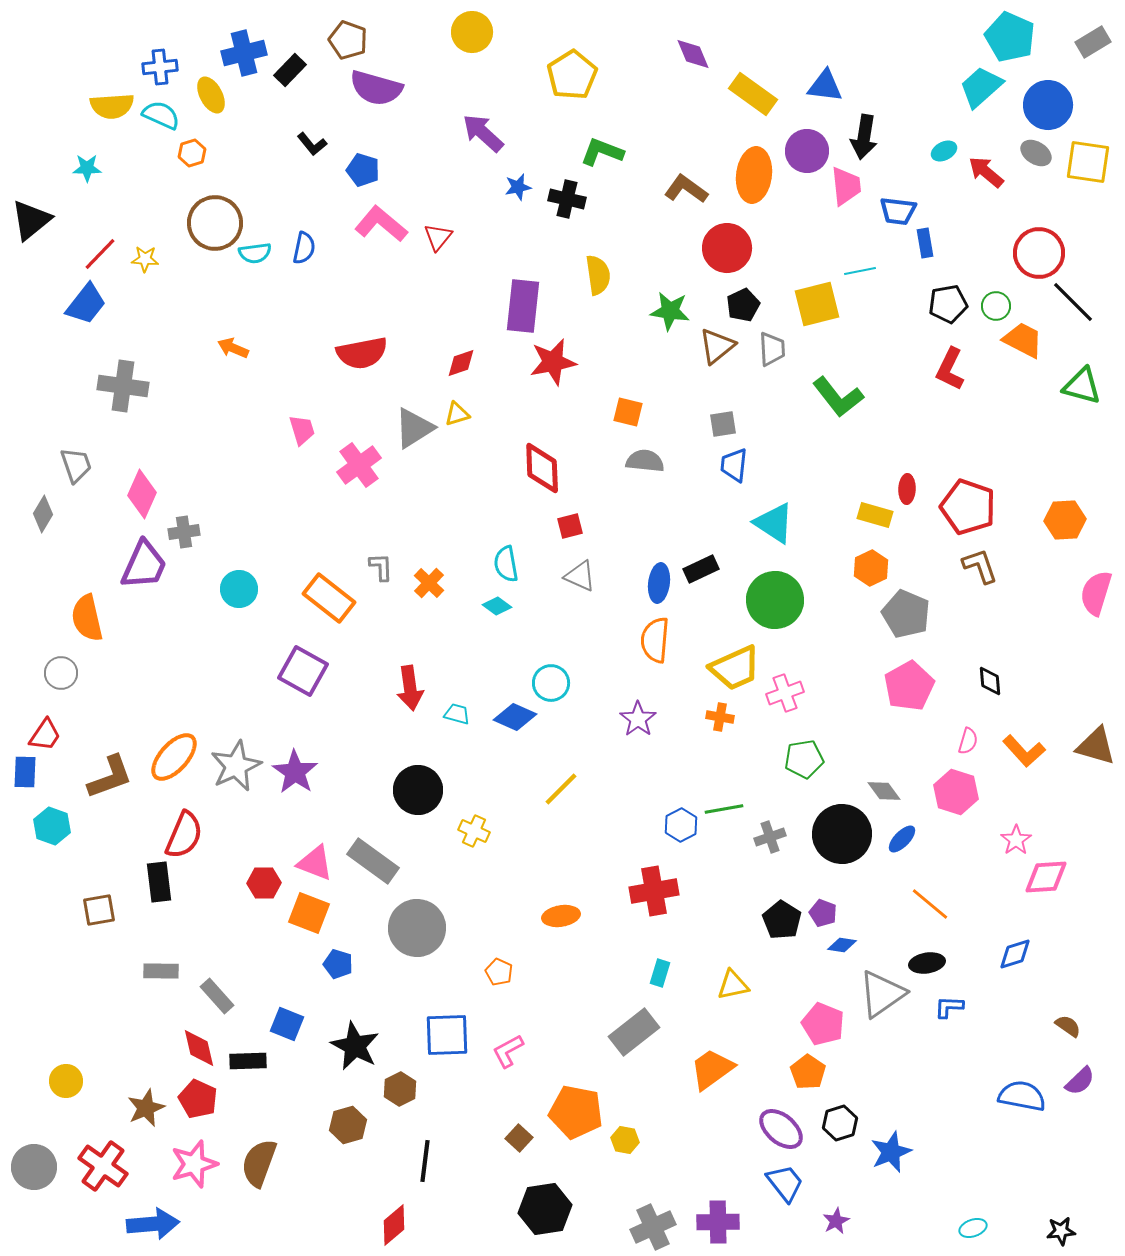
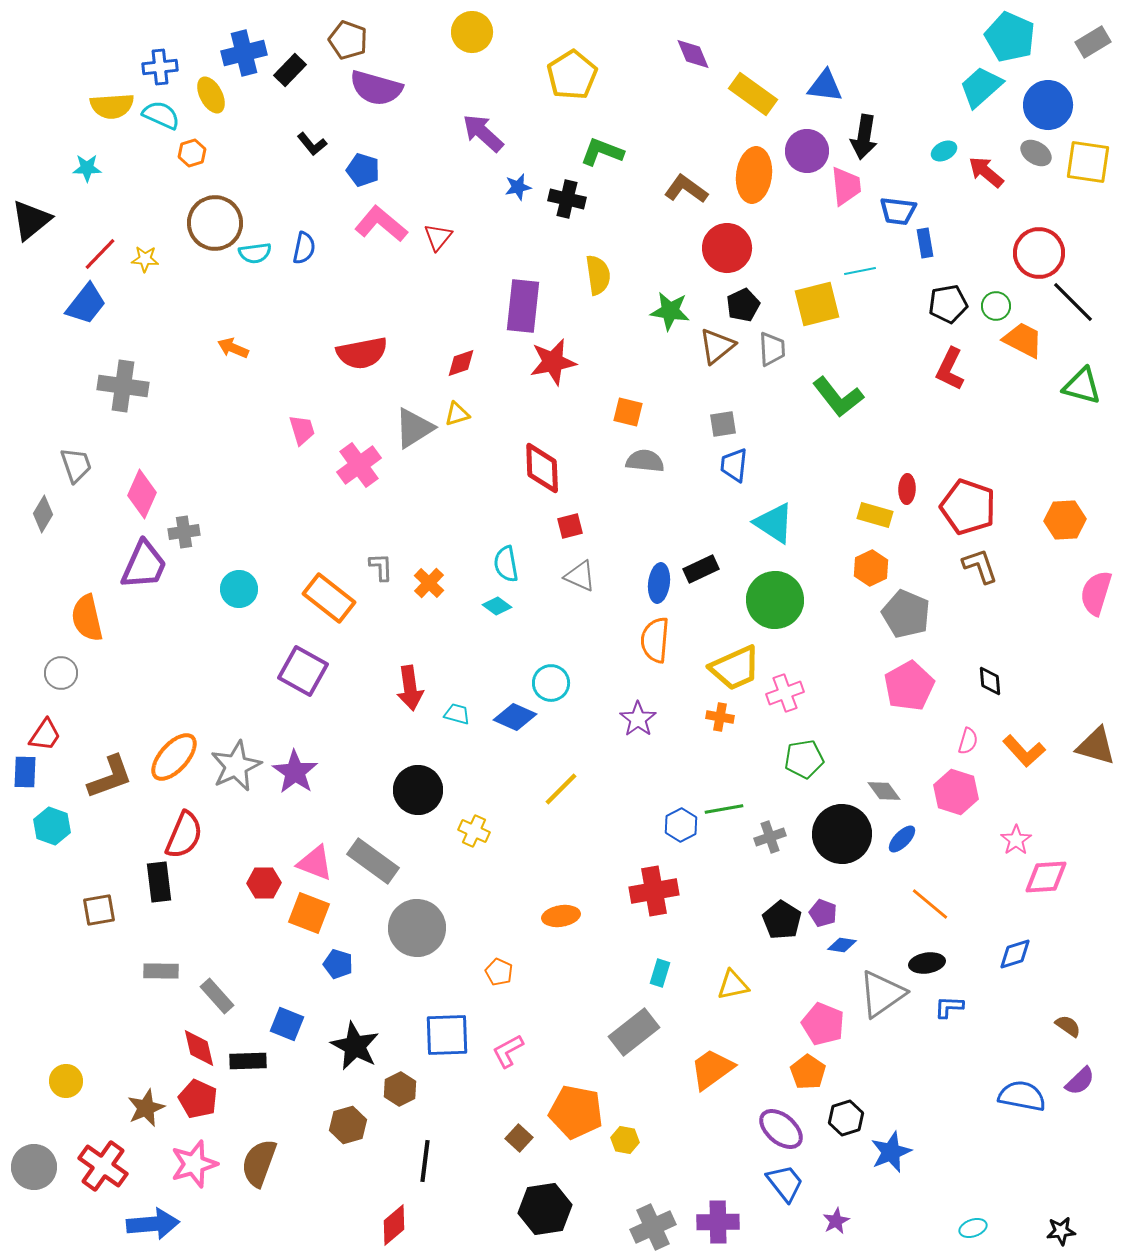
black hexagon at (840, 1123): moved 6 px right, 5 px up
